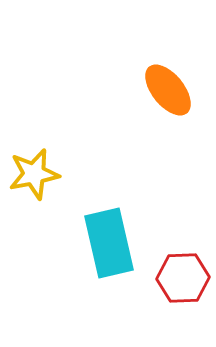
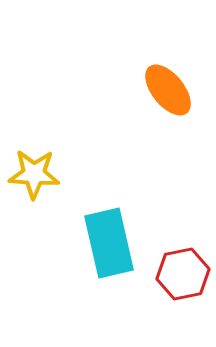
yellow star: rotated 15 degrees clockwise
red hexagon: moved 4 px up; rotated 9 degrees counterclockwise
